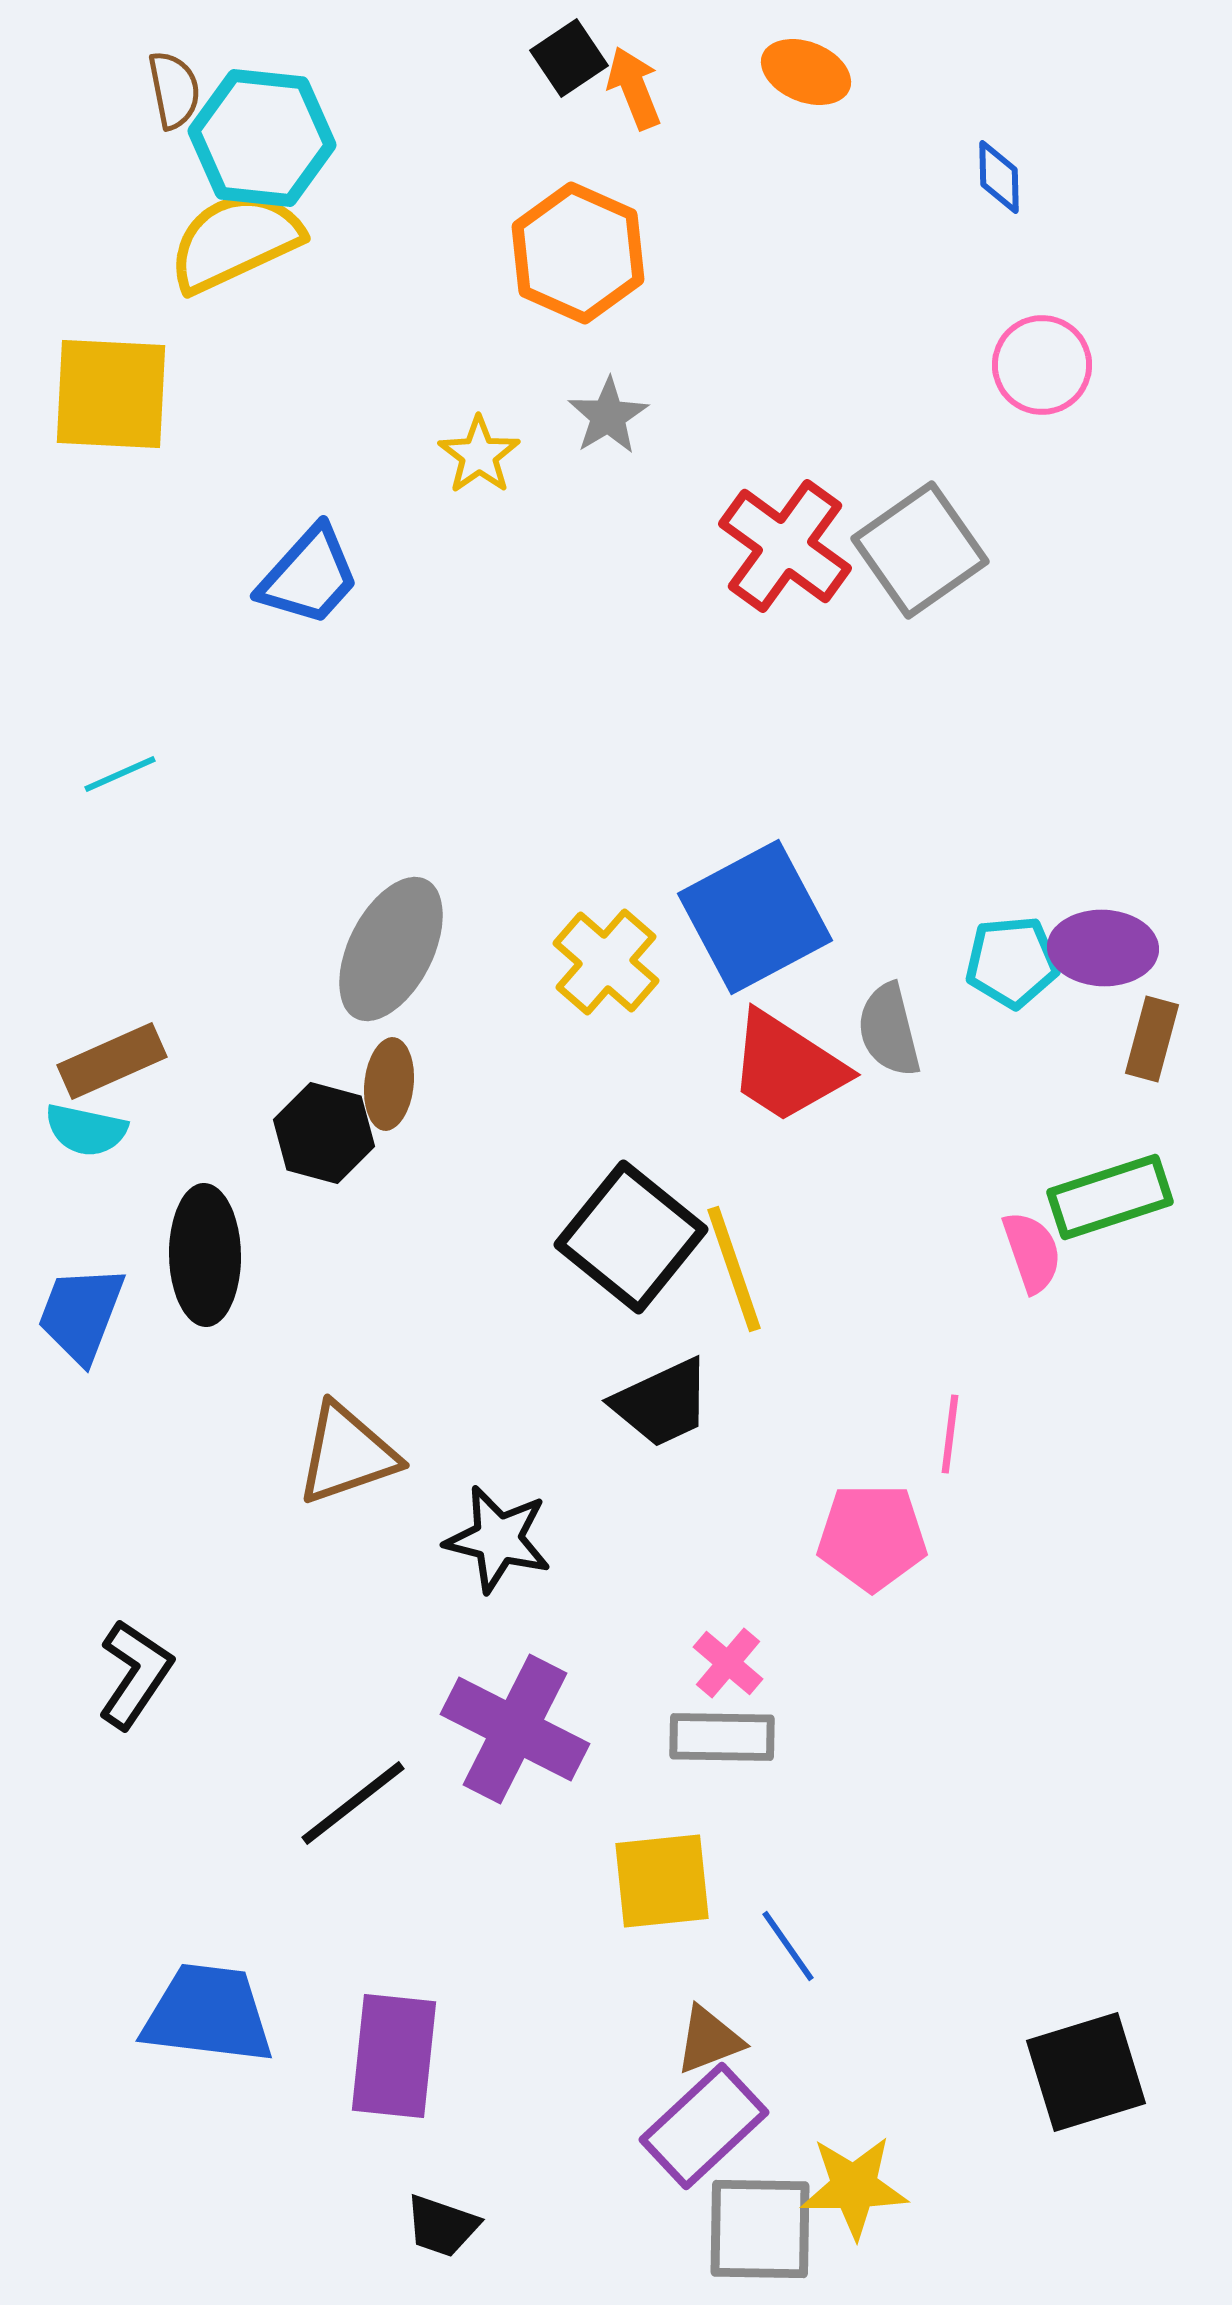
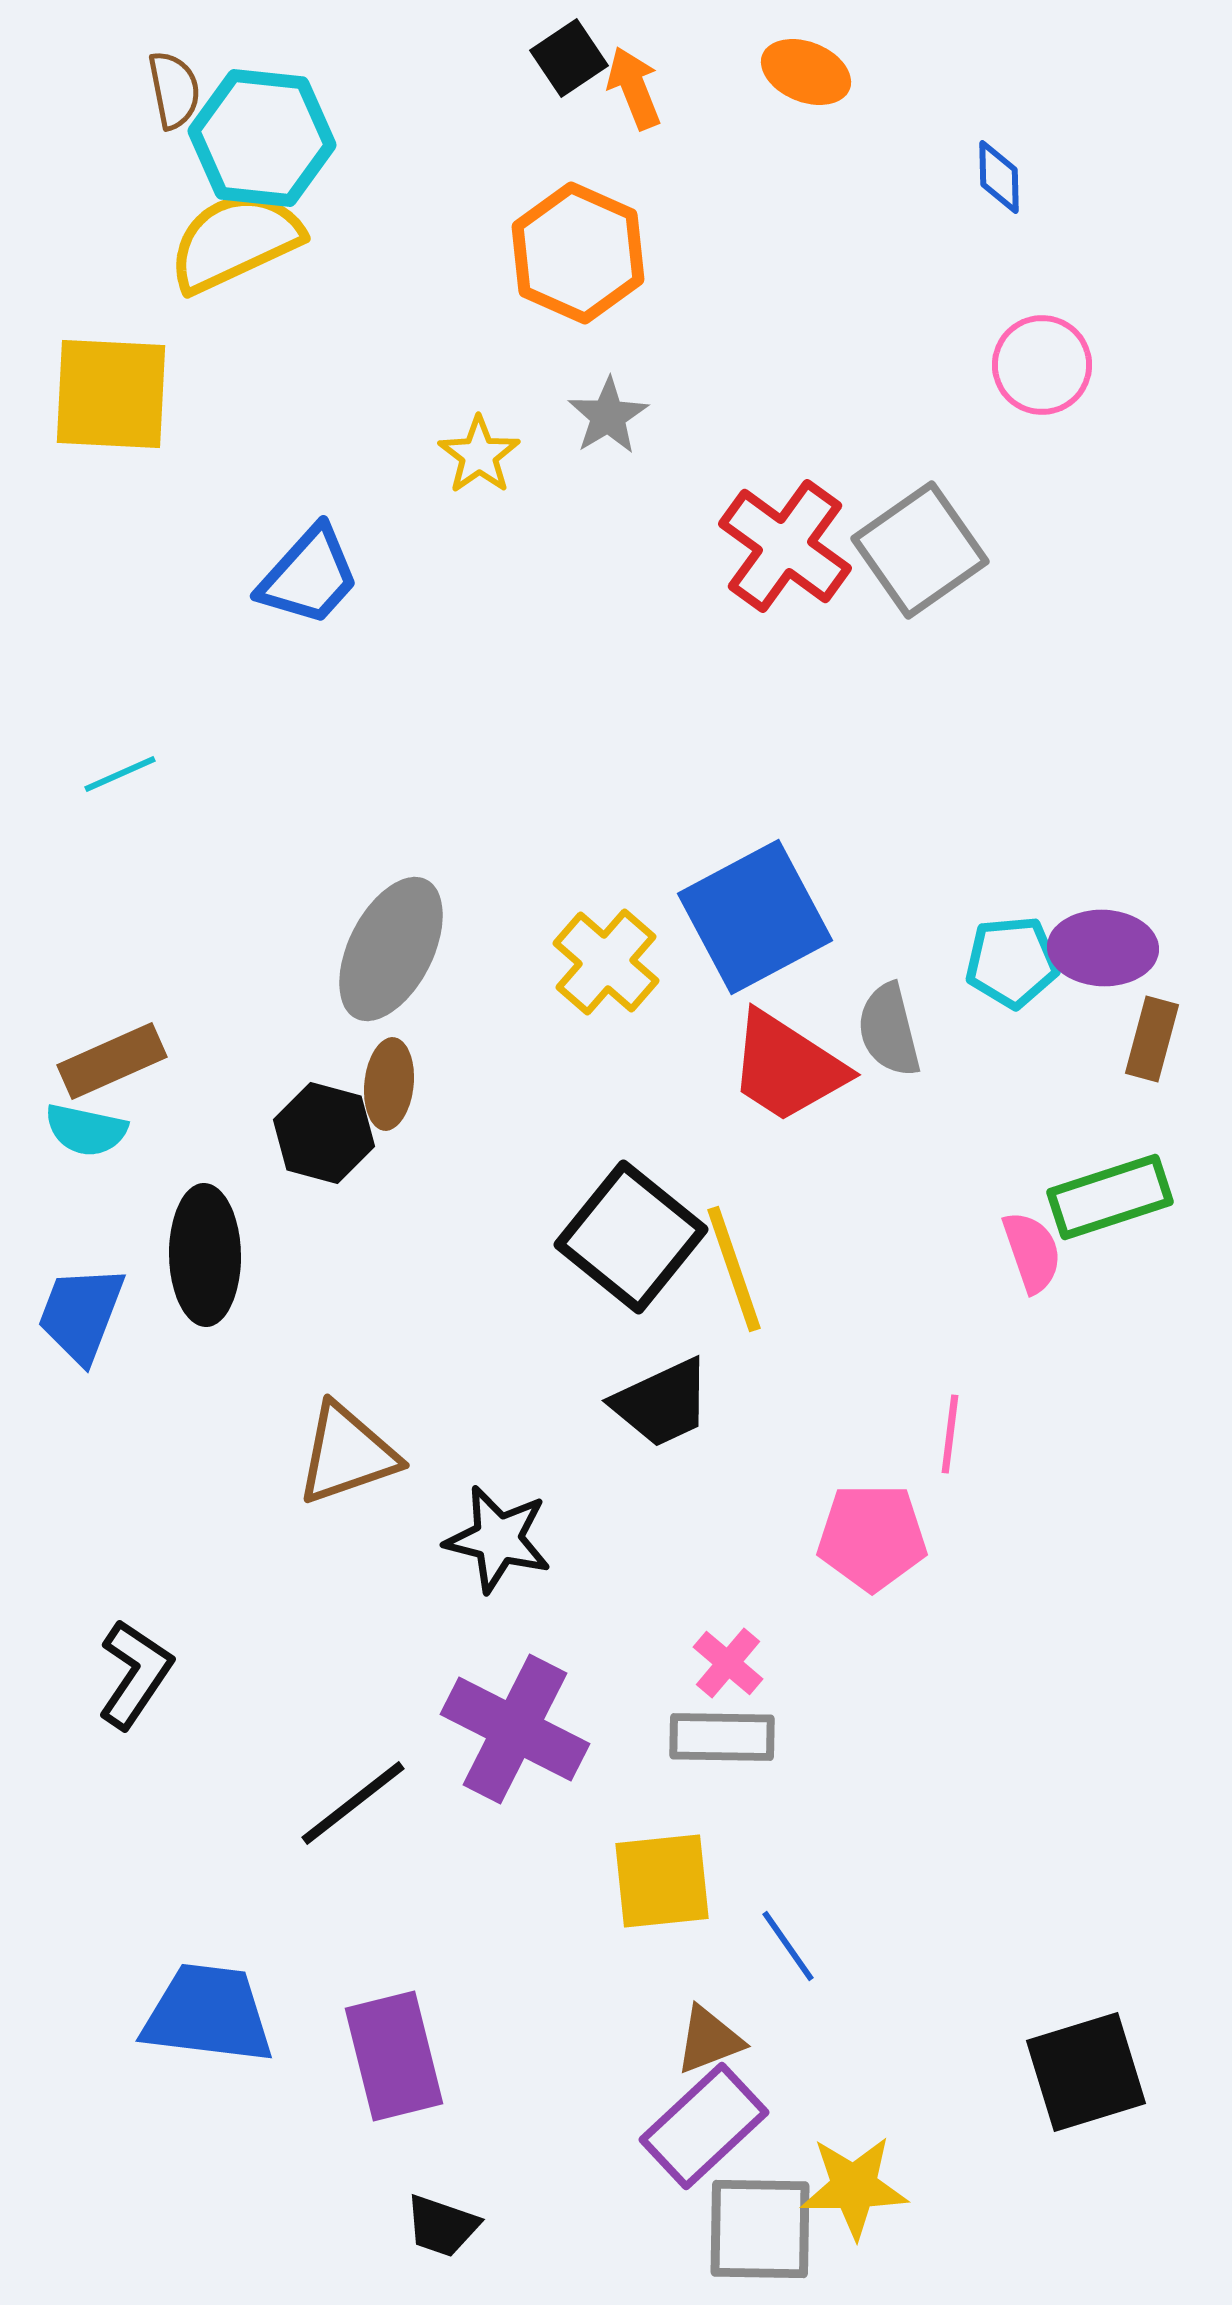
purple rectangle at (394, 2056): rotated 20 degrees counterclockwise
